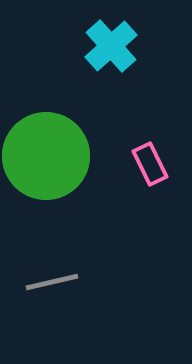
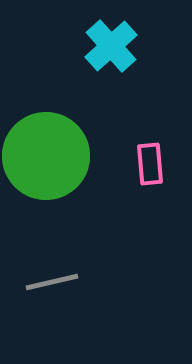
pink rectangle: rotated 21 degrees clockwise
